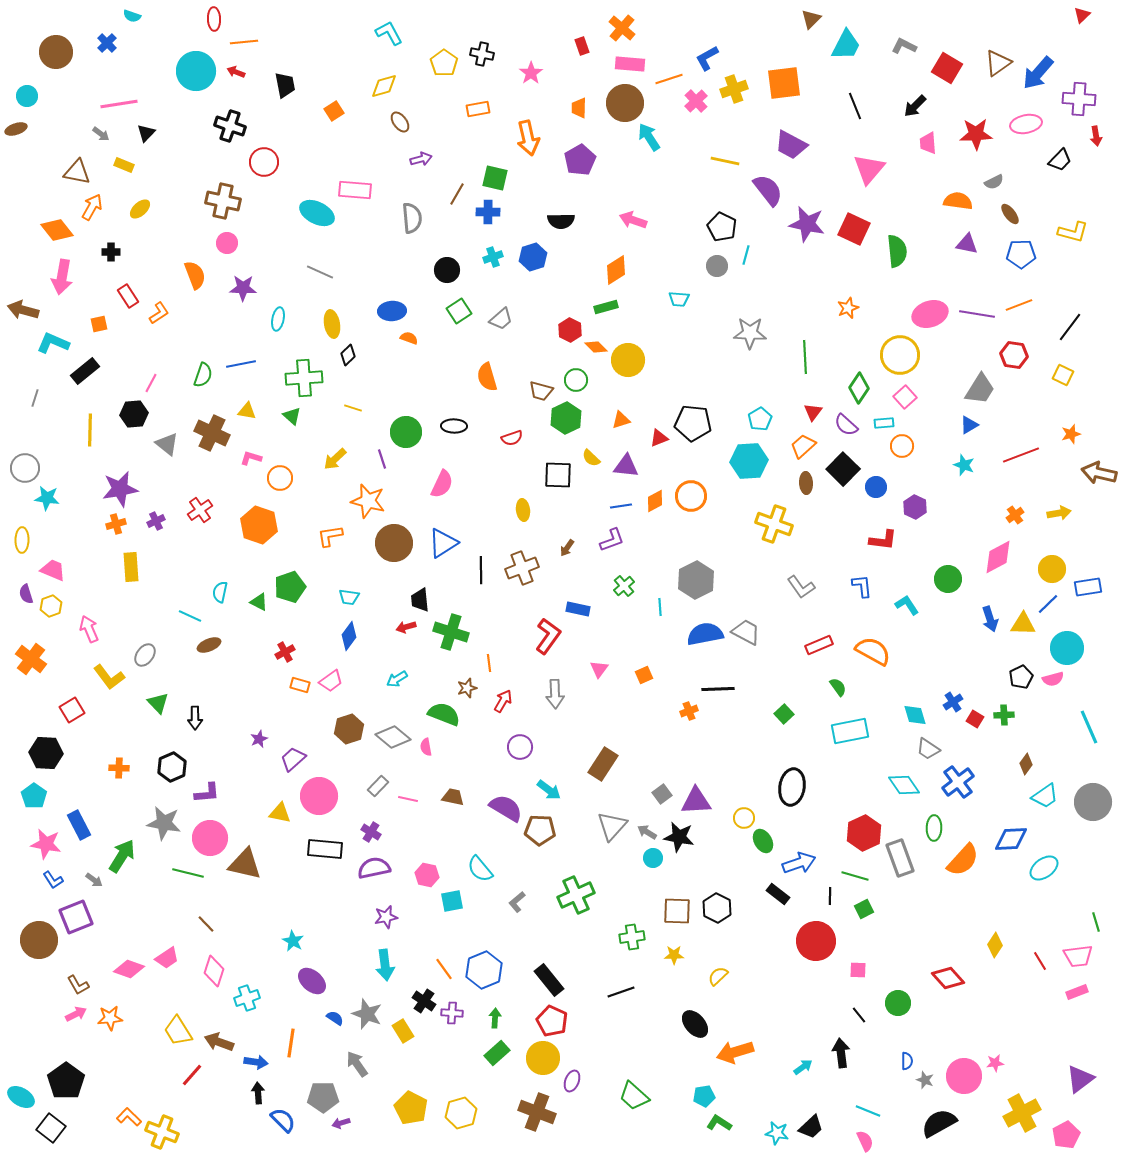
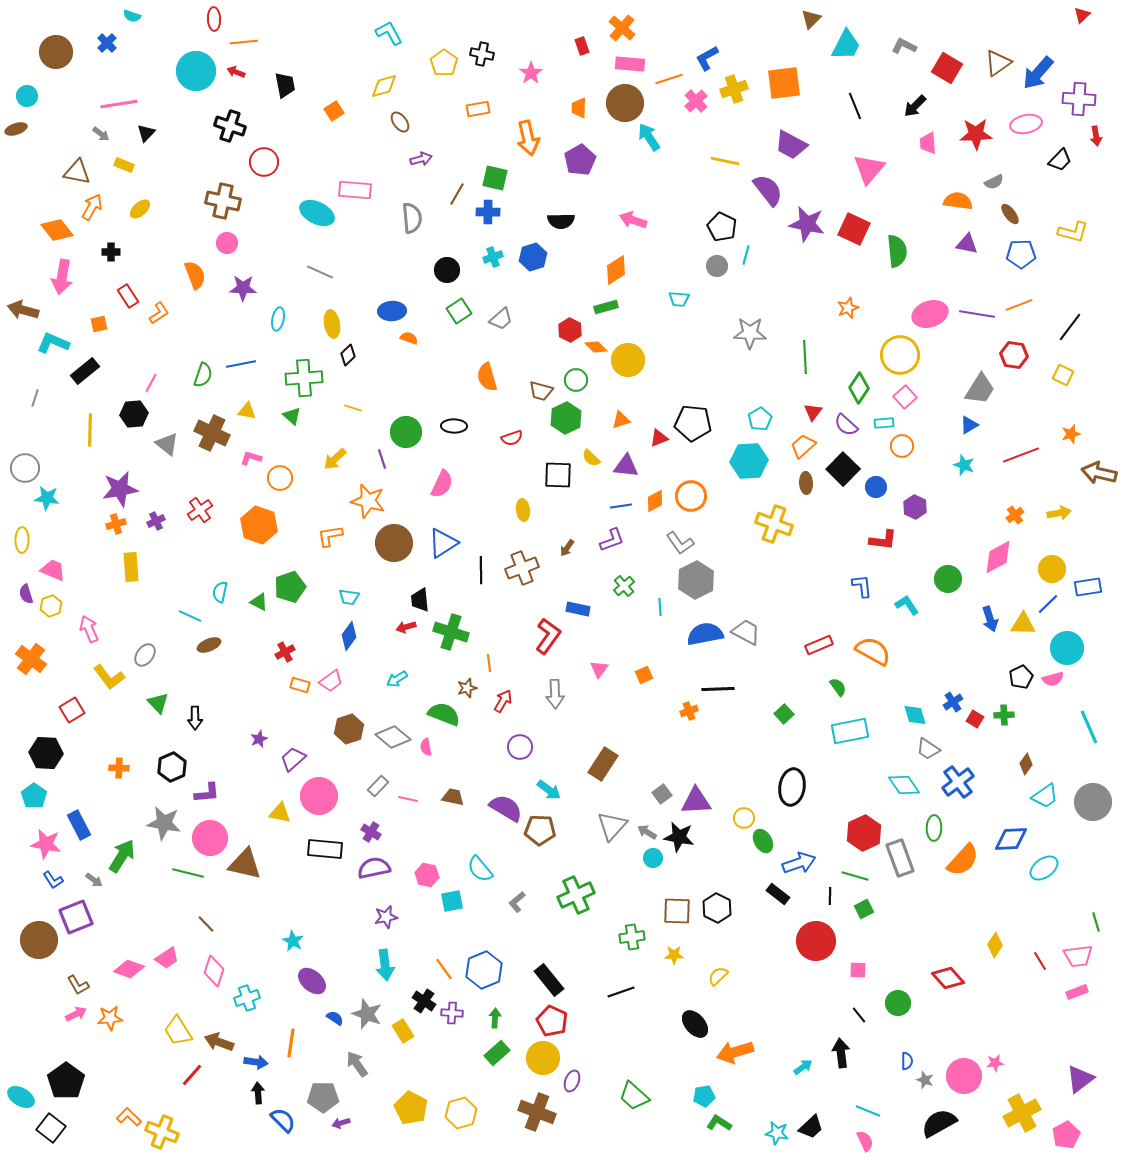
gray L-shape at (801, 587): moved 121 px left, 44 px up
